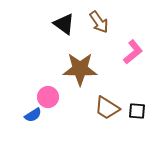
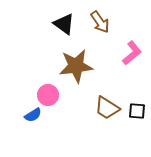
brown arrow: moved 1 px right
pink L-shape: moved 1 px left, 1 px down
brown star: moved 4 px left, 3 px up; rotated 8 degrees counterclockwise
pink circle: moved 2 px up
